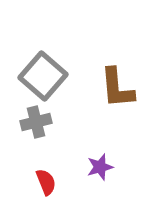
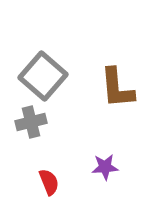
gray cross: moved 5 px left
purple star: moved 5 px right; rotated 12 degrees clockwise
red semicircle: moved 3 px right
